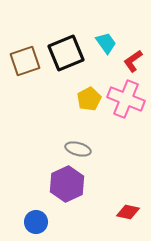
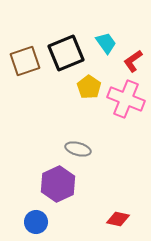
yellow pentagon: moved 12 px up; rotated 10 degrees counterclockwise
purple hexagon: moved 9 px left
red diamond: moved 10 px left, 7 px down
